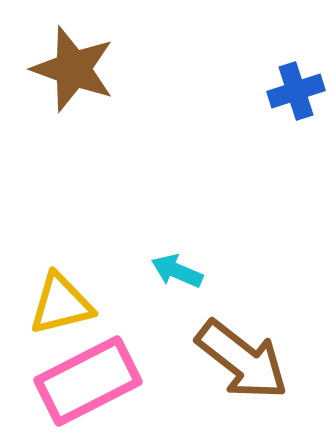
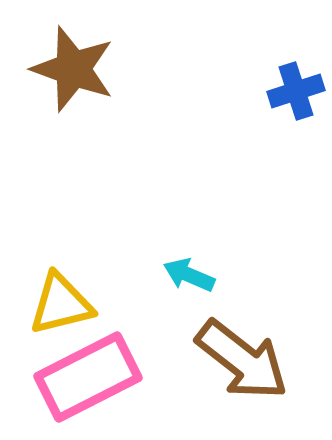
cyan arrow: moved 12 px right, 4 px down
pink rectangle: moved 4 px up
